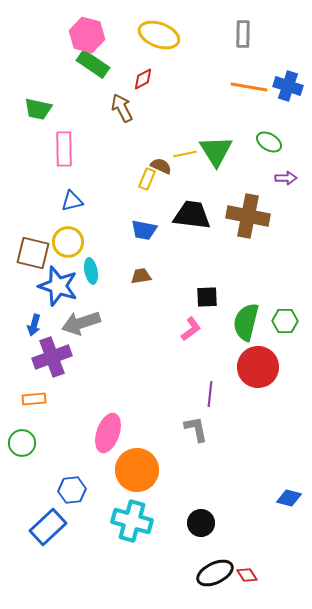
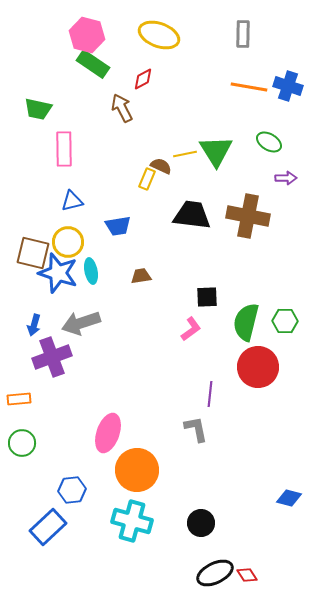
blue trapezoid at (144, 230): moved 26 px left, 4 px up; rotated 20 degrees counterclockwise
blue star at (58, 286): moved 13 px up
orange rectangle at (34, 399): moved 15 px left
